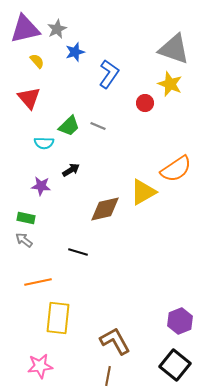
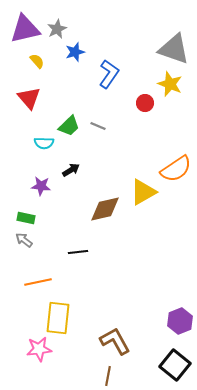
black line: rotated 24 degrees counterclockwise
pink star: moved 1 px left, 17 px up
